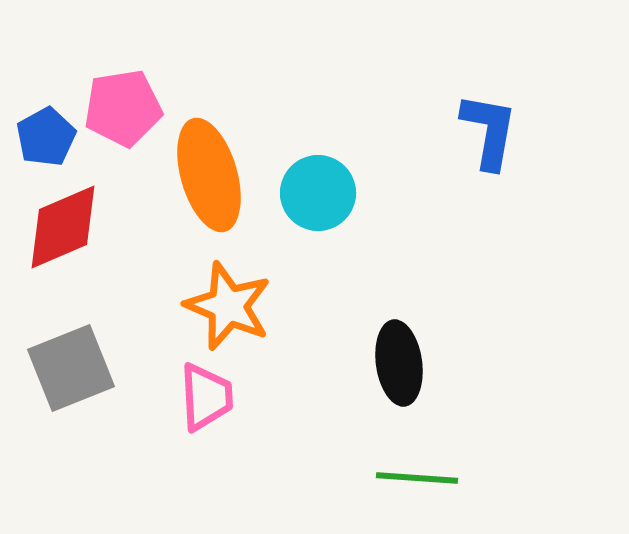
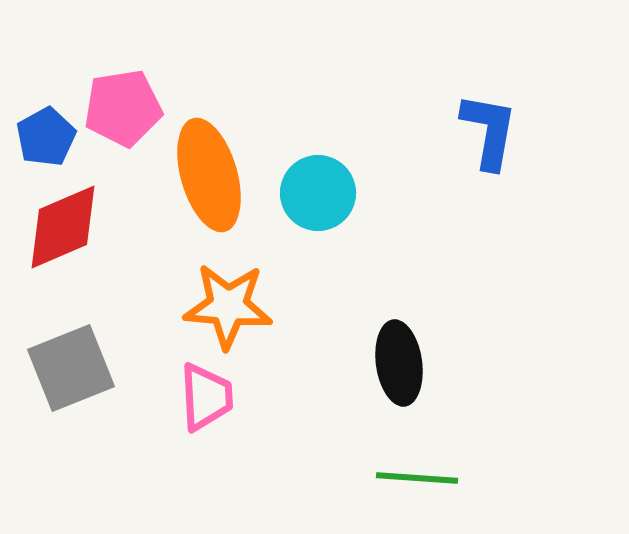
orange star: rotated 18 degrees counterclockwise
